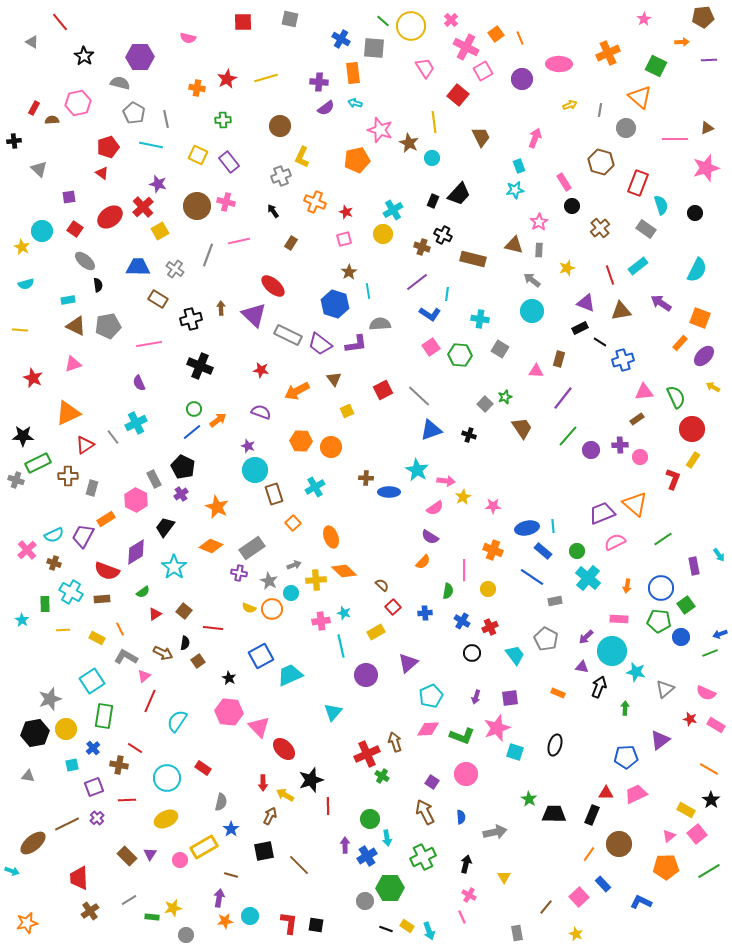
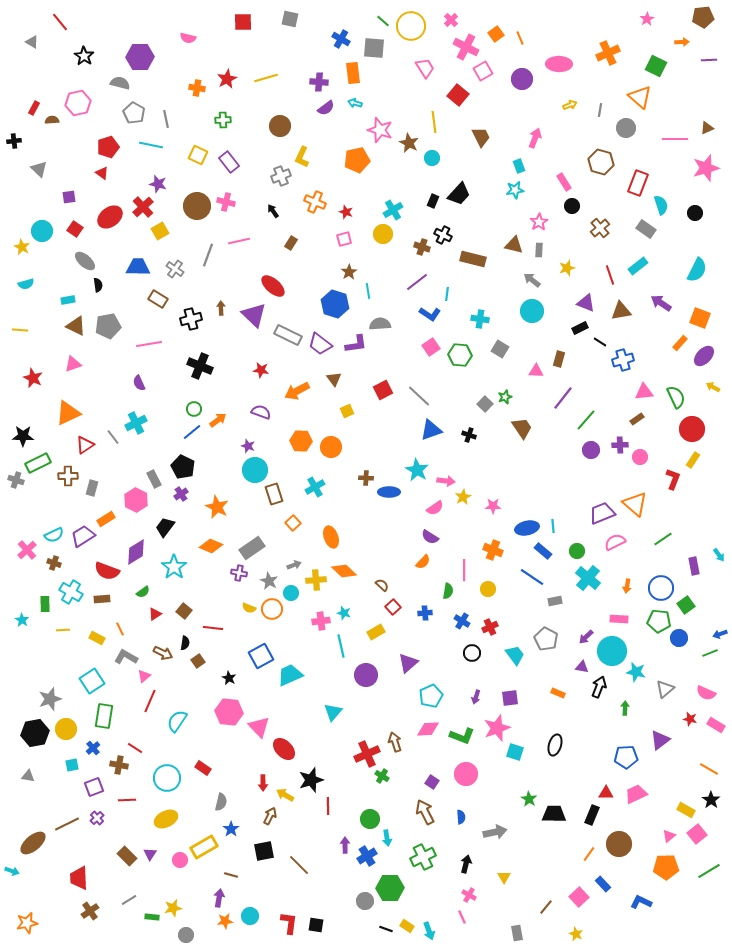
pink star at (644, 19): moved 3 px right
green line at (568, 436): moved 18 px right, 16 px up
purple trapezoid at (83, 536): rotated 30 degrees clockwise
blue circle at (681, 637): moved 2 px left, 1 px down
